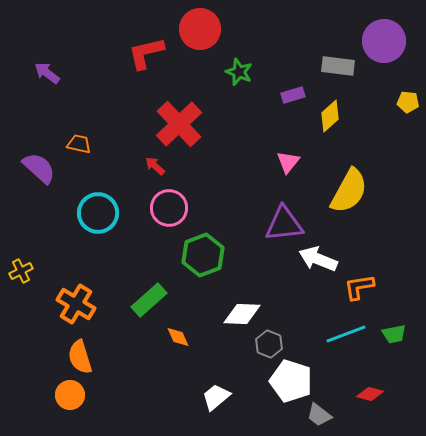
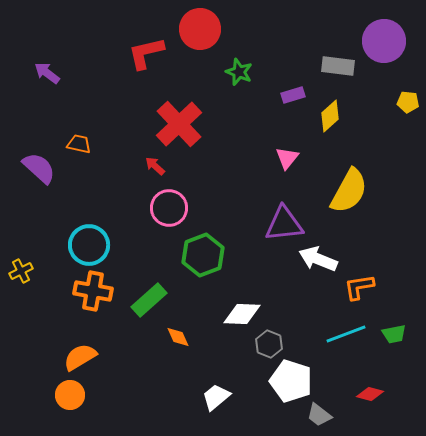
pink triangle: moved 1 px left, 4 px up
cyan circle: moved 9 px left, 32 px down
orange cross: moved 17 px right, 13 px up; rotated 21 degrees counterclockwise
orange semicircle: rotated 76 degrees clockwise
